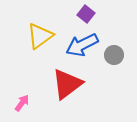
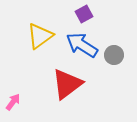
purple square: moved 2 px left; rotated 24 degrees clockwise
blue arrow: rotated 60 degrees clockwise
pink arrow: moved 9 px left, 1 px up
